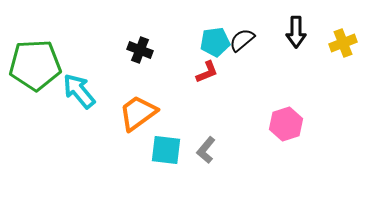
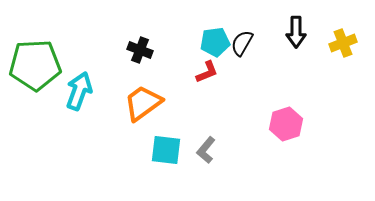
black semicircle: moved 3 px down; rotated 20 degrees counterclockwise
cyan arrow: rotated 60 degrees clockwise
orange trapezoid: moved 5 px right, 10 px up
